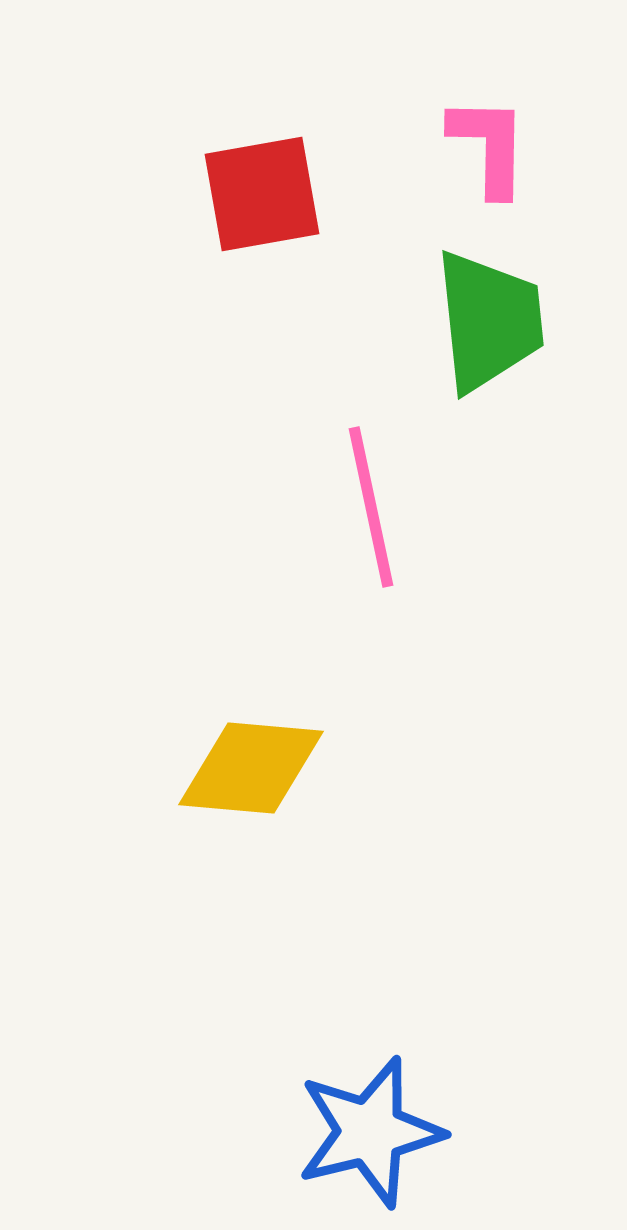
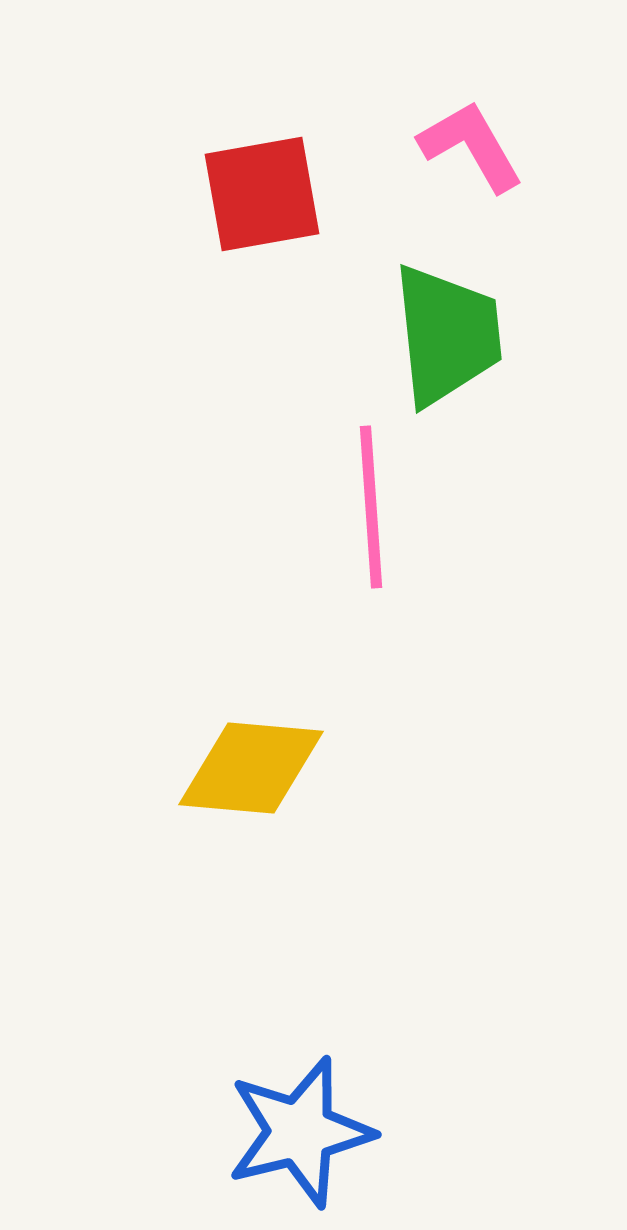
pink L-shape: moved 18 px left; rotated 31 degrees counterclockwise
green trapezoid: moved 42 px left, 14 px down
pink line: rotated 8 degrees clockwise
blue star: moved 70 px left
